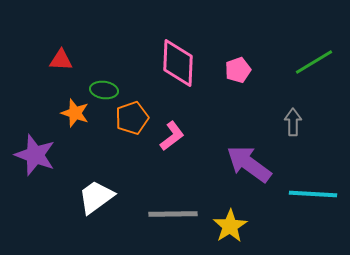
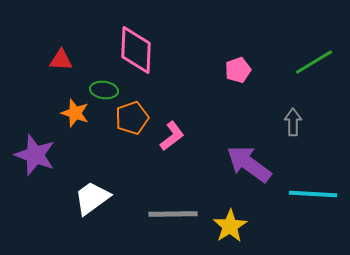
pink diamond: moved 42 px left, 13 px up
white trapezoid: moved 4 px left, 1 px down
